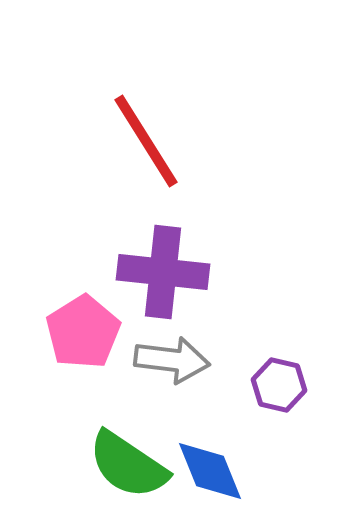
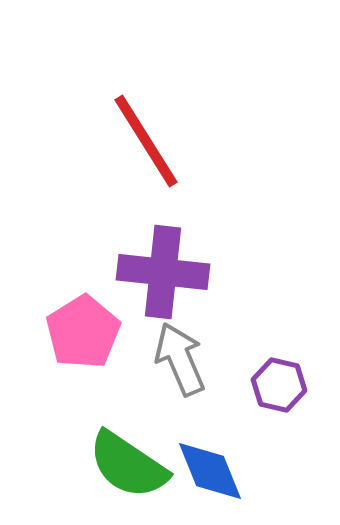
gray arrow: moved 8 px right, 1 px up; rotated 120 degrees counterclockwise
